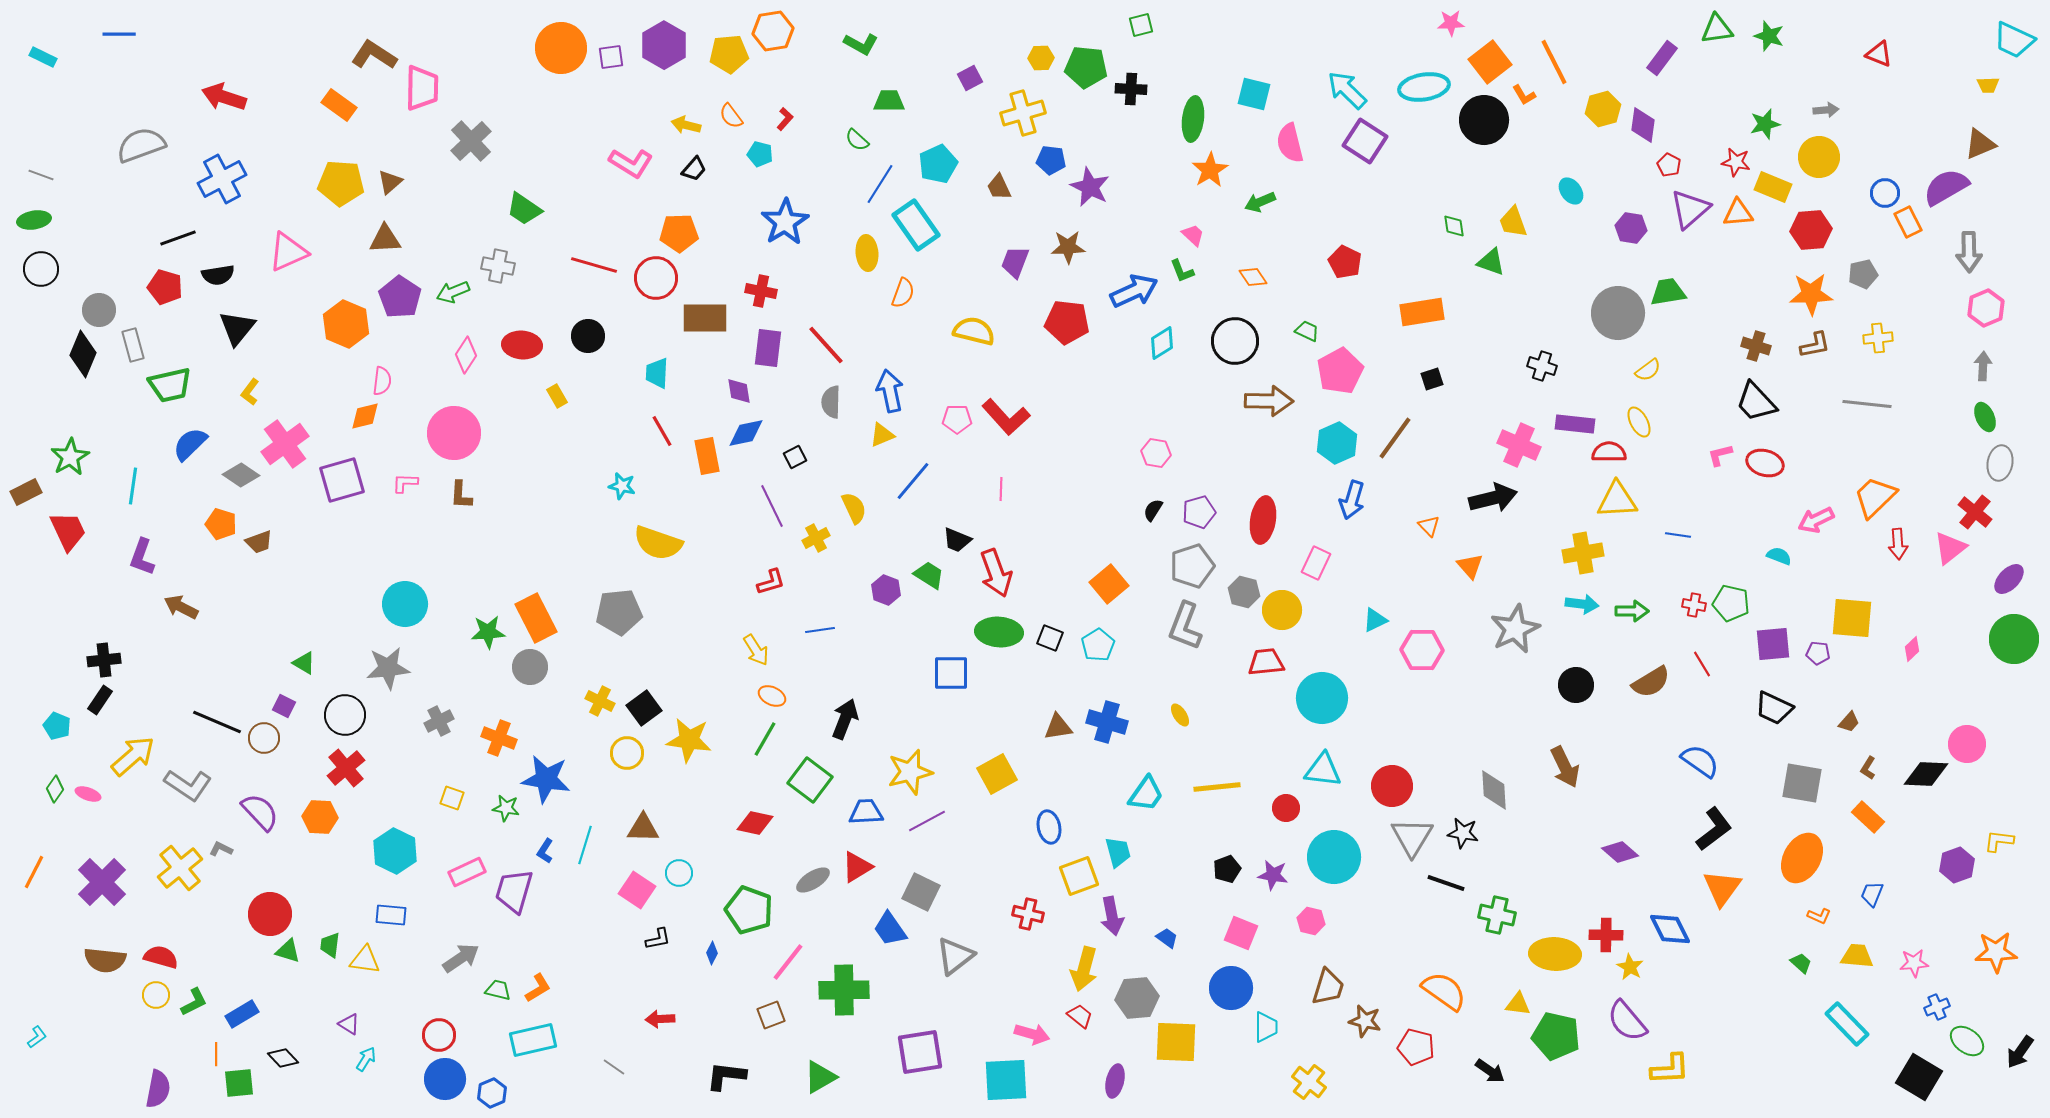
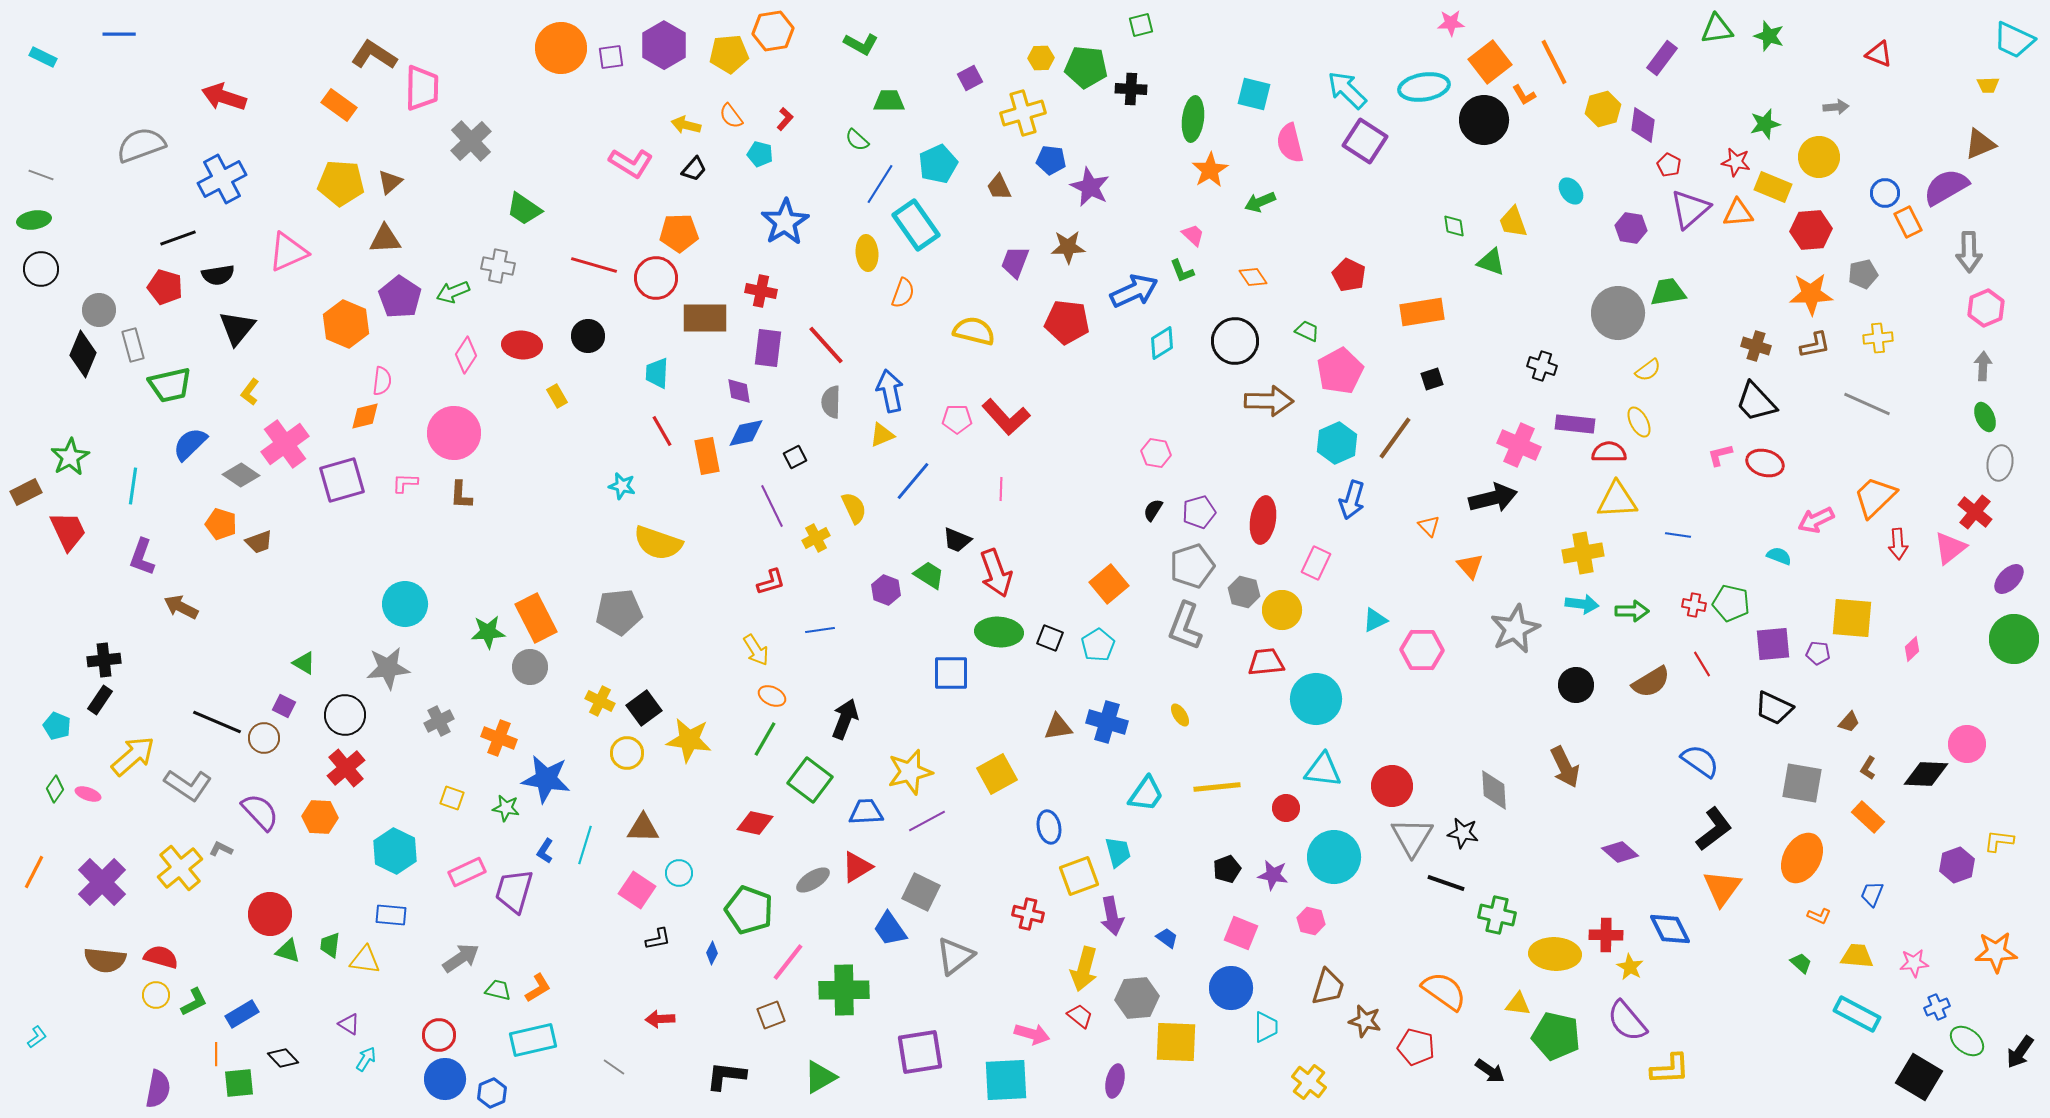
gray arrow at (1826, 110): moved 10 px right, 3 px up
red pentagon at (1345, 262): moved 4 px right, 13 px down
gray line at (1867, 404): rotated 18 degrees clockwise
cyan circle at (1322, 698): moved 6 px left, 1 px down
cyan rectangle at (1847, 1024): moved 10 px right, 10 px up; rotated 18 degrees counterclockwise
